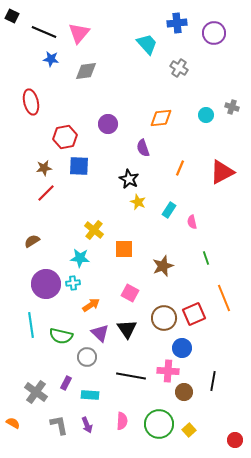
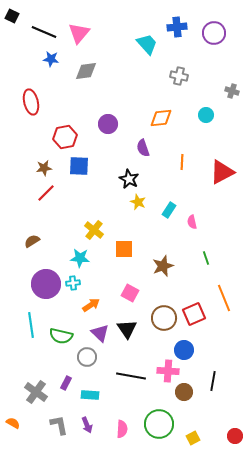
blue cross at (177, 23): moved 4 px down
gray cross at (179, 68): moved 8 px down; rotated 18 degrees counterclockwise
gray cross at (232, 107): moved 16 px up
orange line at (180, 168): moved 2 px right, 6 px up; rotated 21 degrees counterclockwise
blue circle at (182, 348): moved 2 px right, 2 px down
pink semicircle at (122, 421): moved 8 px down
yellow square at (189, 430): moved 4 px right, 8 px down; rotated 16 degrees clockwise
red circle at (235, 440): moved 4 px up
